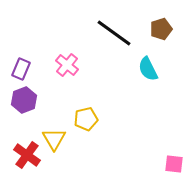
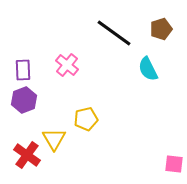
purple rectangle: moved 2 px right, 1 px down; rotated 25 degrees counterclockwise
